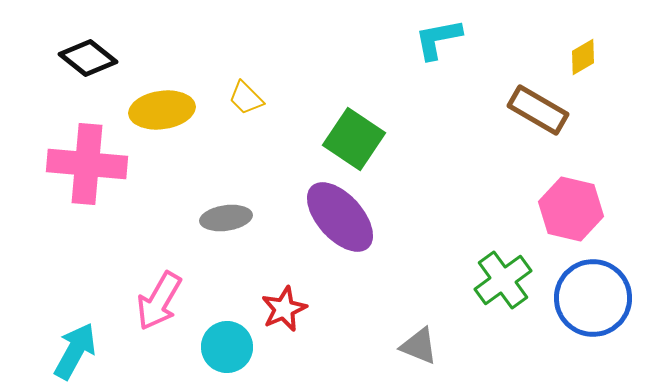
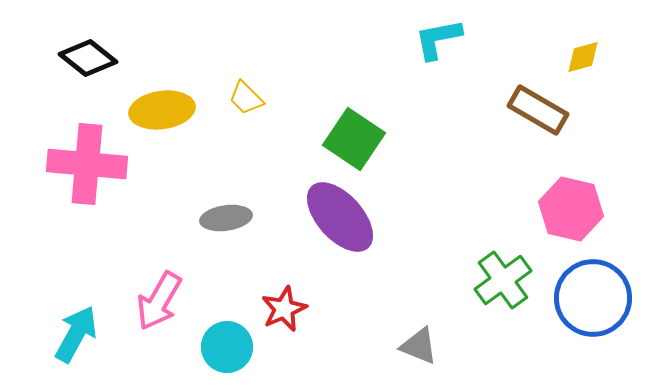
yellow diamond: rotated 15 degrees clockwise
cyan arrow: moved 1 px right, 17 px up
